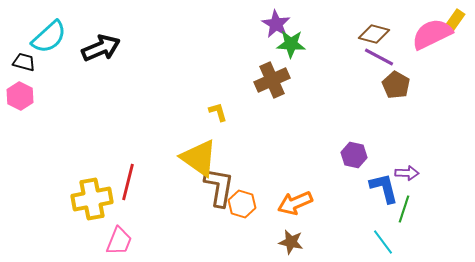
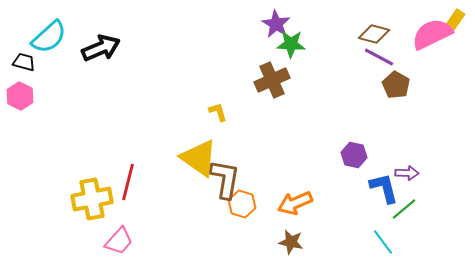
brown L-shape: moved 6 px right, 8 px up
green line: rotated 32 degrees clockwise
pink trapezoid: rotated 20 degrees clockwise
